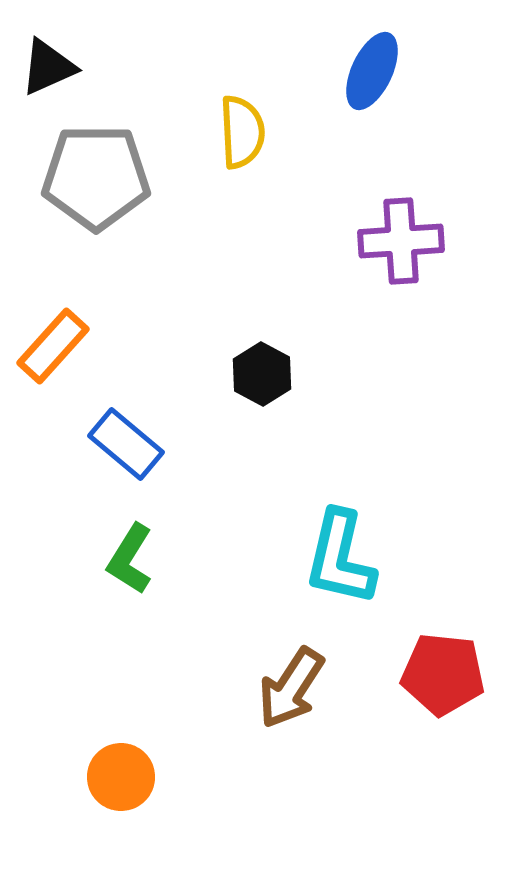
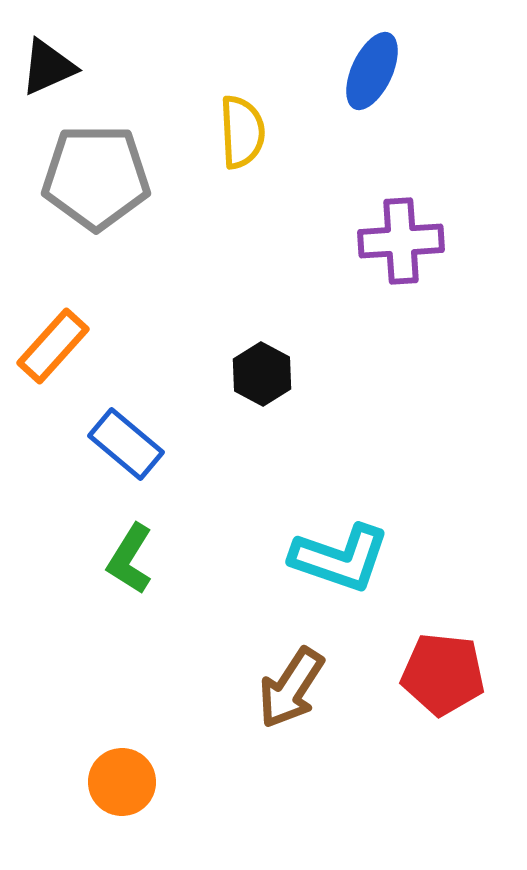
cyan L-shape: rotated 84 degrees counterclockwise
orange circle: moved 1 px right, 5 px down
